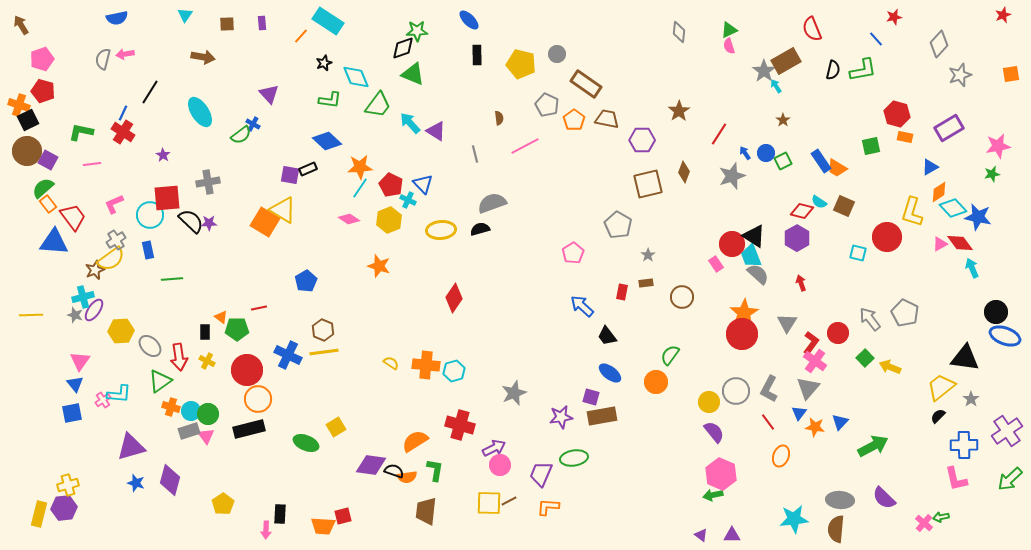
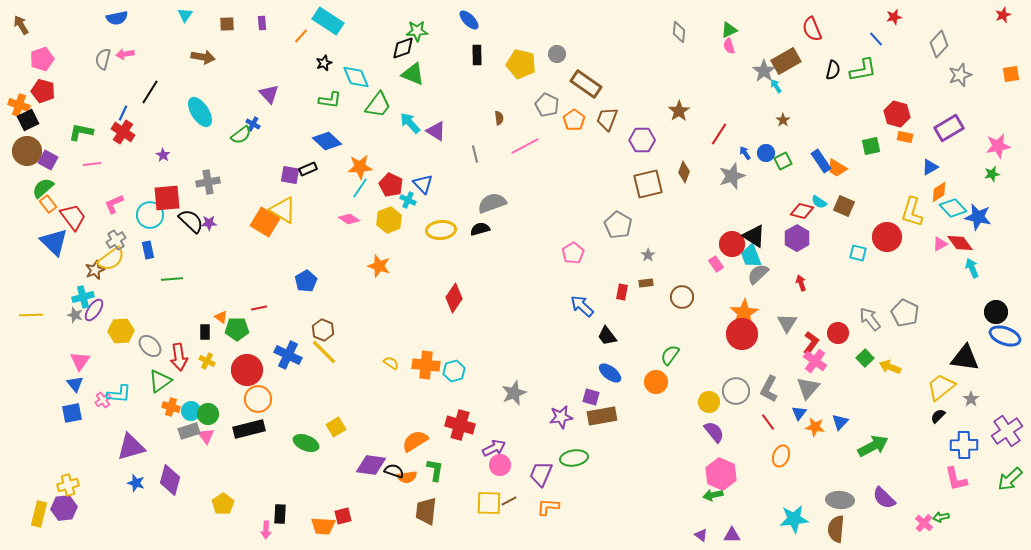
brown trapezoid at (607, 119): rotated 80 degrees counterclockwise
blue triangle at (54, 242): rotated 40 degrees clockwise
gray semicircle at (758, 274): rotated 85 degrees counterclockwise
yellow line at (324, 352): rotated 52 degrees clockwise
